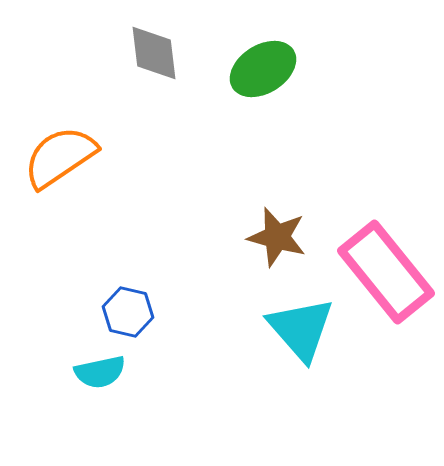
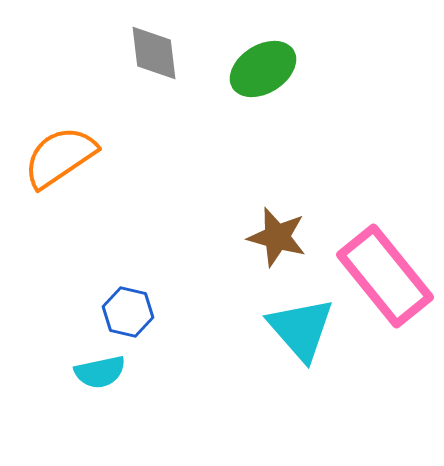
pink rectangle: moved 1 px left, 4 px down
